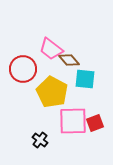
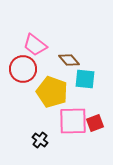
pink trapezoid: moved 16 px left, 4 px up
yellow pentagon: rotated 8 degrees counterclockwise
